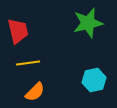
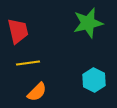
cyan hexagon: rotated 20 degrees counterclockwise
orange semicircle: moved 2 px right
